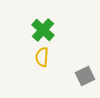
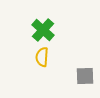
gray square: rotated 24 degrees clockwise
